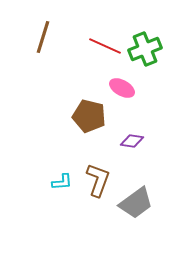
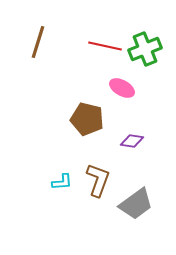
brown line: moved 5 px left, 5 px down
red line: rotated 12 degrees counterclockwise
brown pentagon: moved 2 px left, 3 px down
gray trapezoid: moved 1 px down
